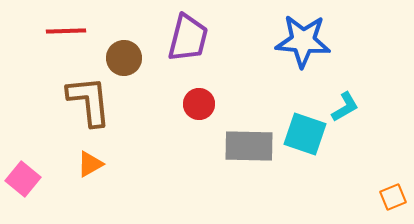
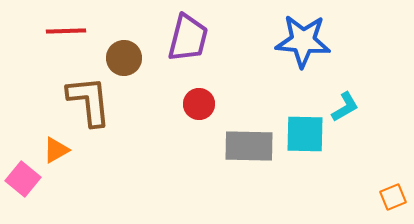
cyan square: rotated 18 degrees counterclockwise
orange triangle: moved 34 px left, 14 px up
